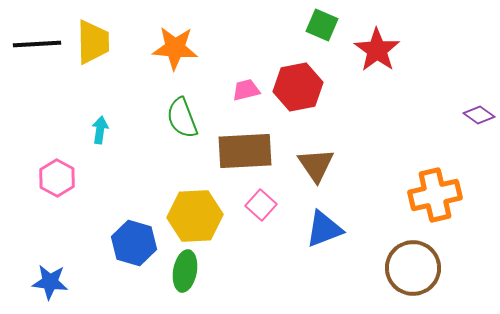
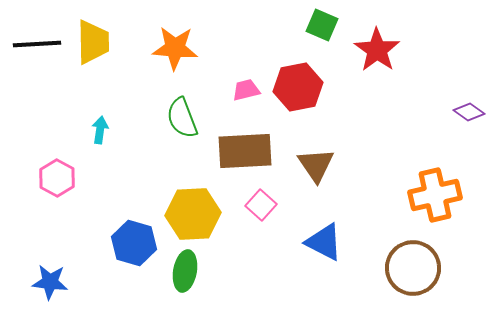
purple diamond: moved 10 px left, 3 px up
yellow hexagon: moved 2 px left, 2 px up
blue triangle: moved 13 px down; rotated 48 degrees clockwise
